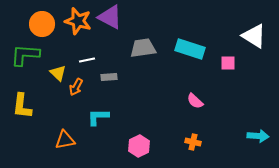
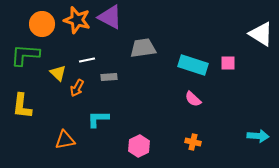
orange star: moved 1 px left, 1 px up
white triangle: moved 7 px right, 2 px up
cyan rectangle: moved 3 px right, 16 px down
orange arrow: moved 1 px right, 1 px down
pink semicircle: moved 2 px left, 2 px up
cyan L-shape: moved 2 px down
